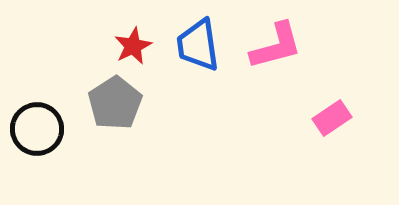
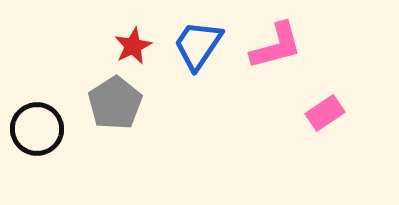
blue trapezoid: rotated 42 degrees clockwise
pink rectangle: moved 7 px left, 5 px up
